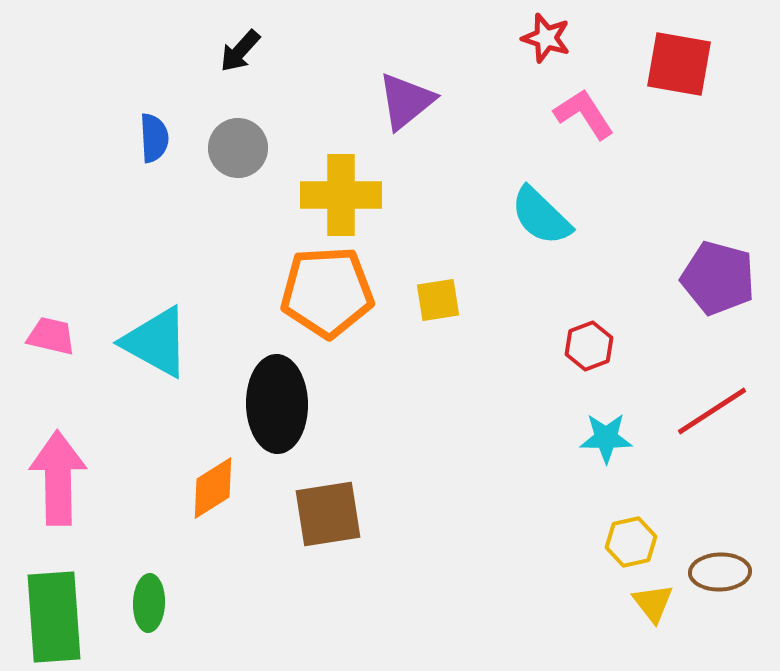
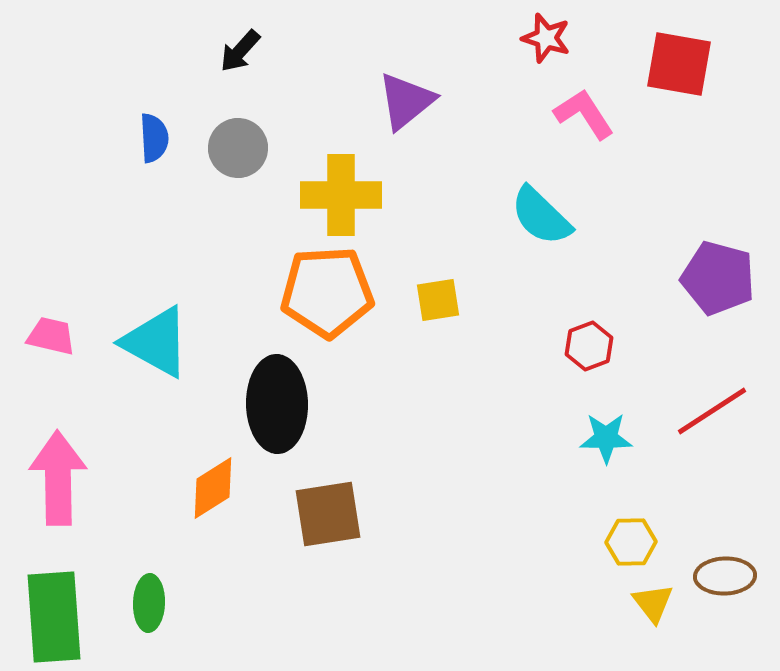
yellow hexagon: rotated 12 degrees clockwise
brown ellipse: moved 5 px right, 4 px down
